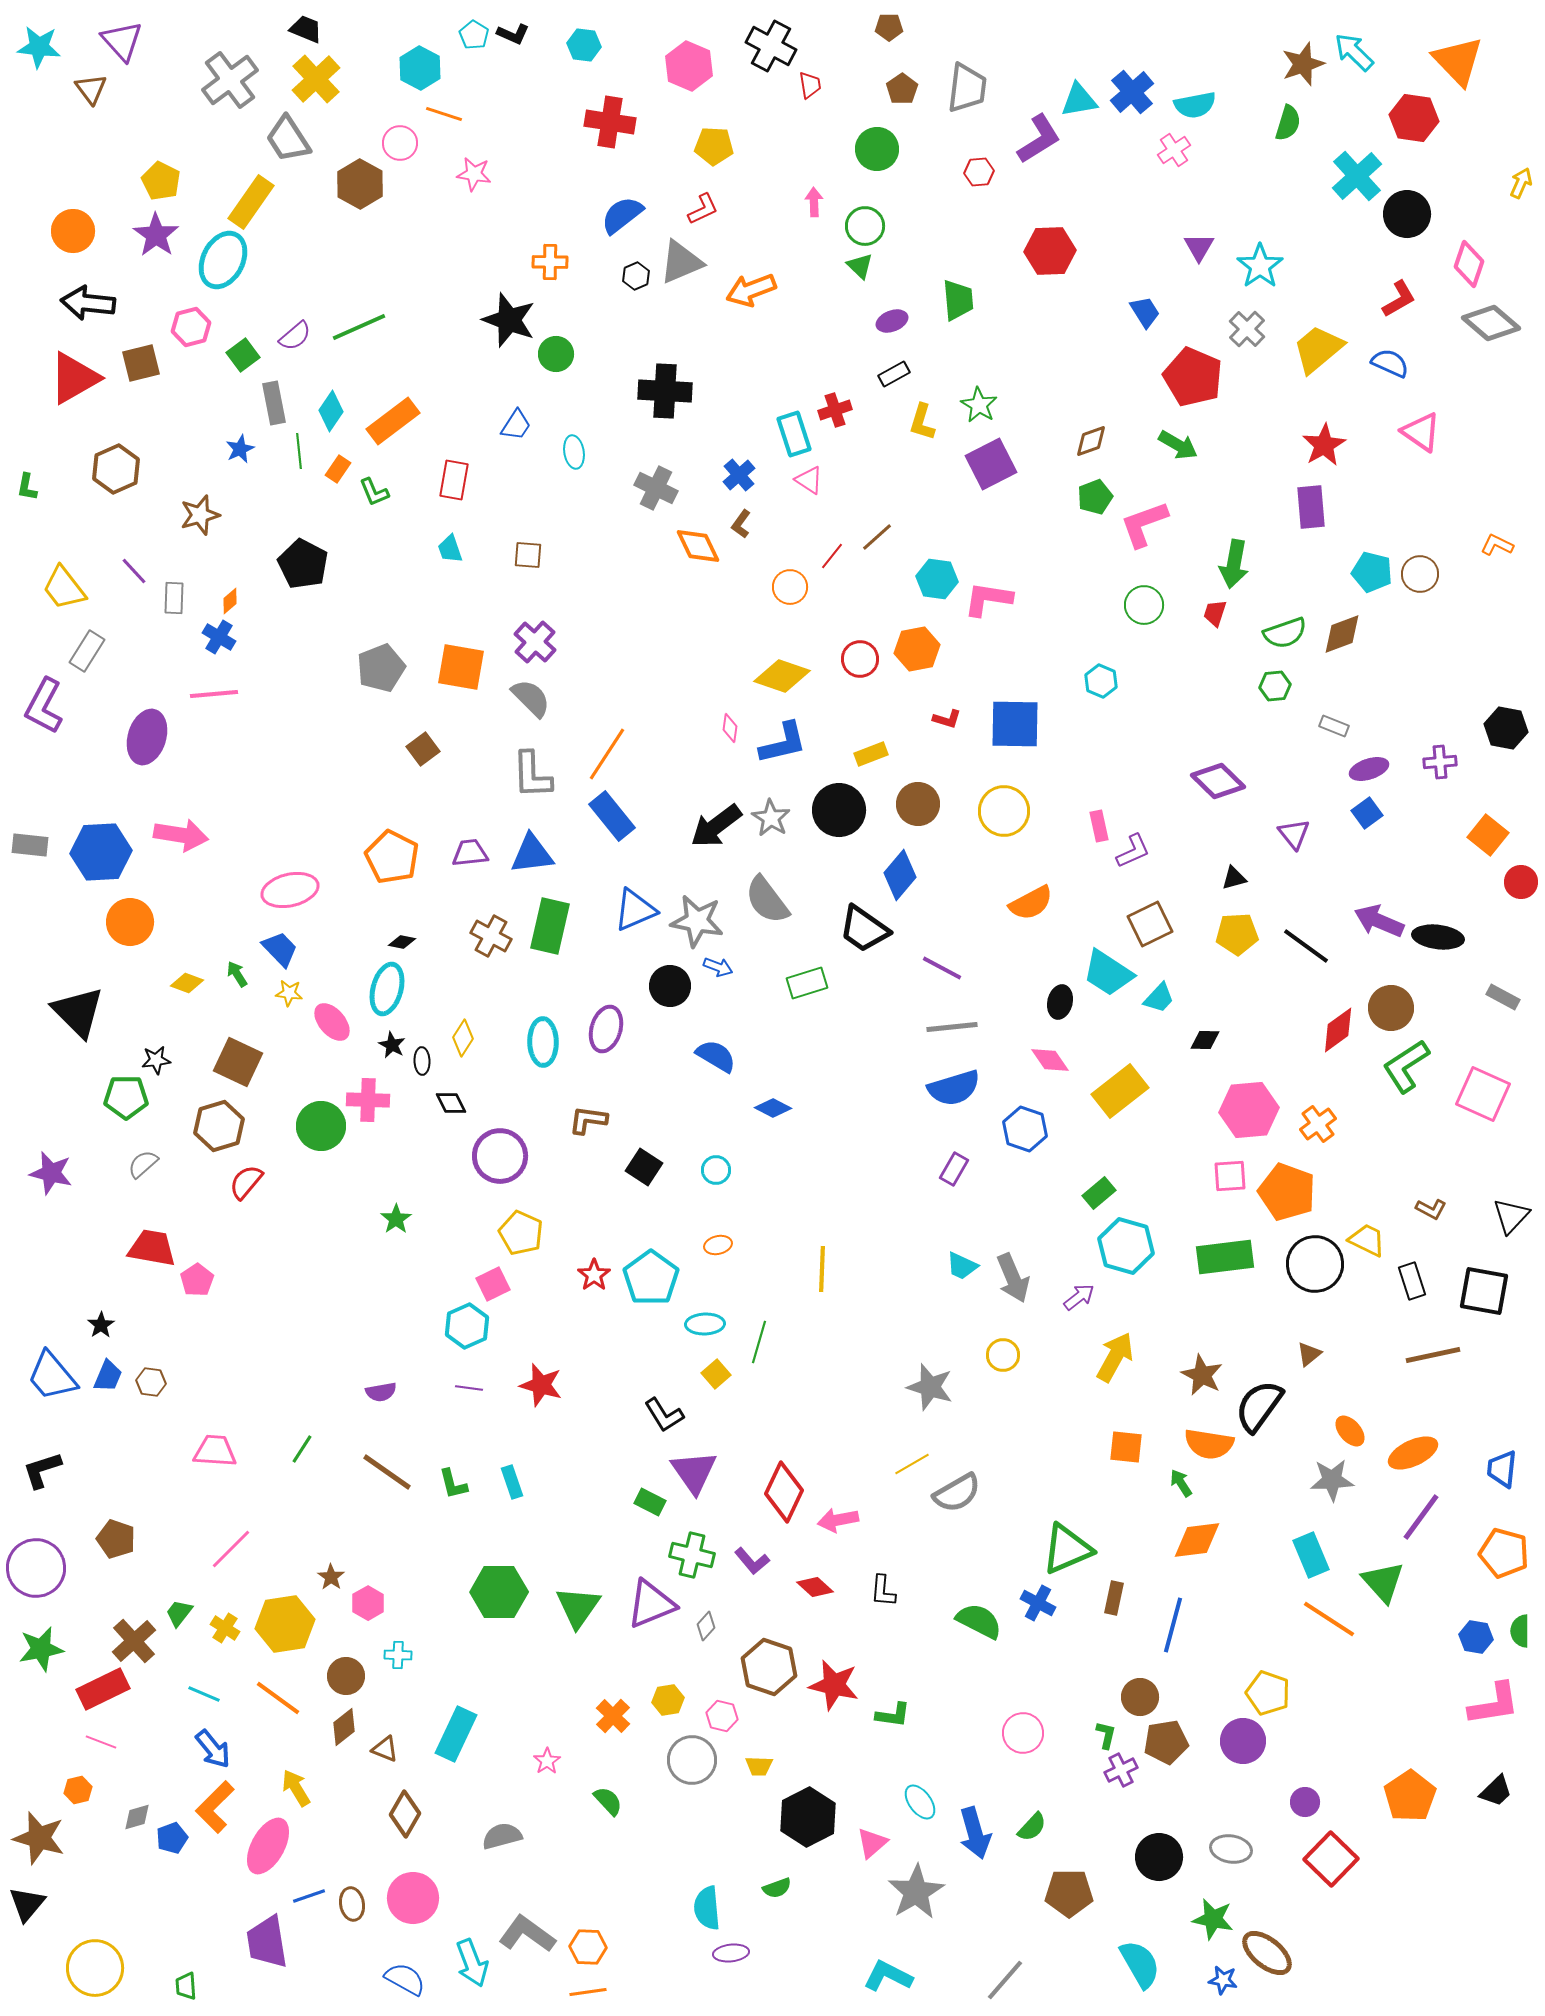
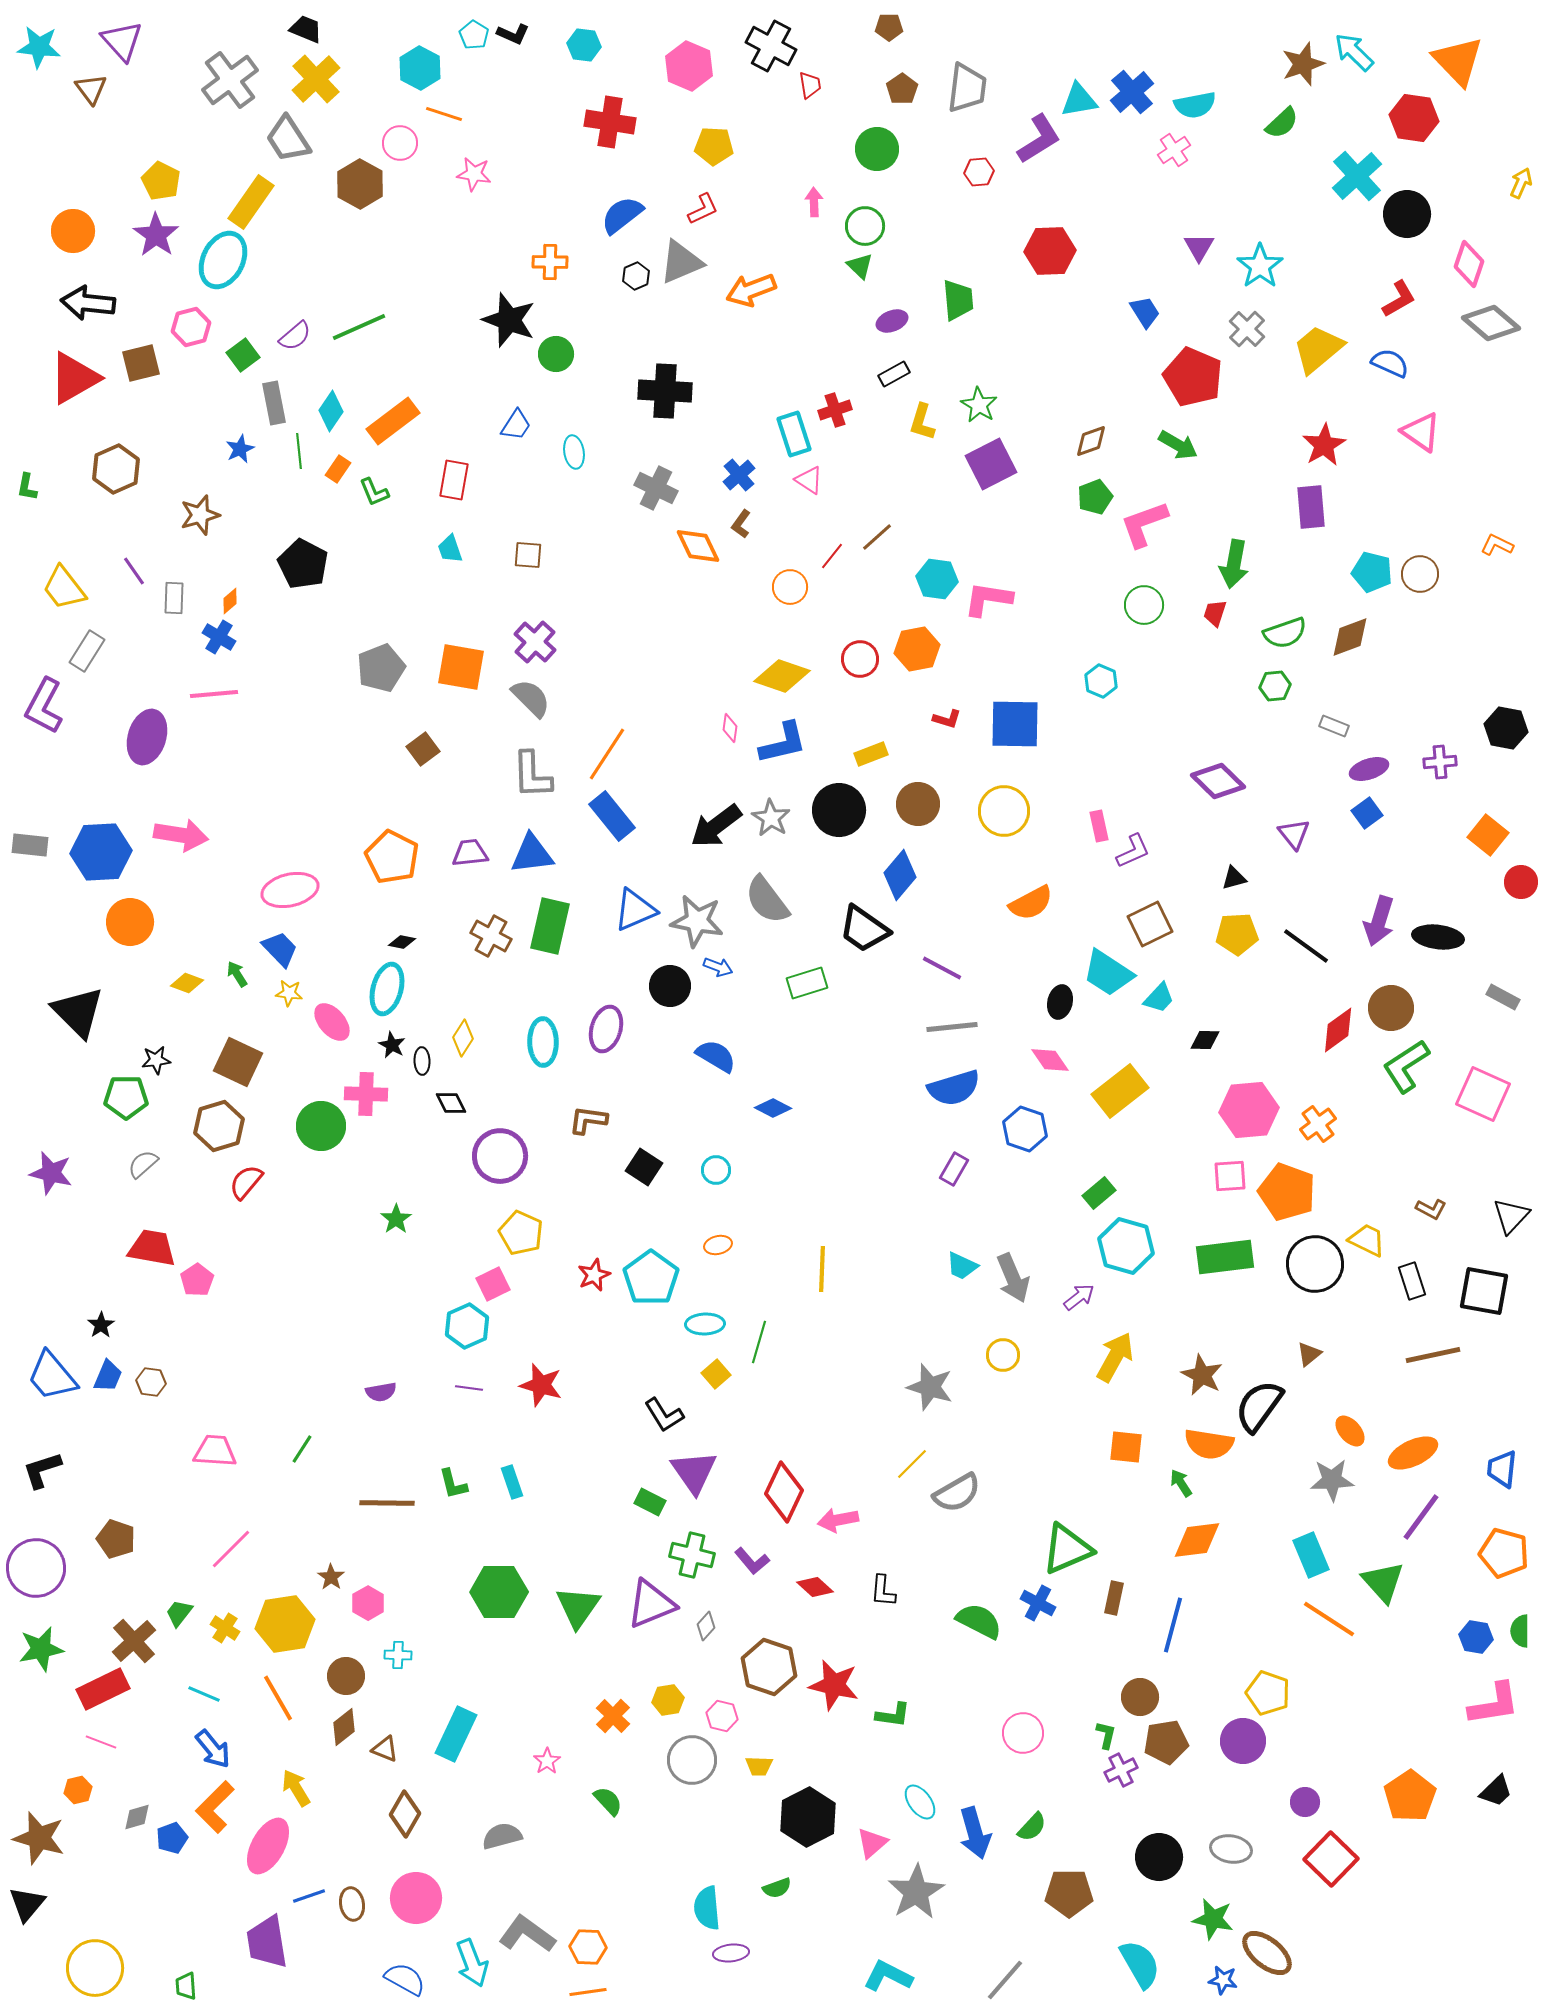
green semicircle at (1288, 123): moved 6 px left; rotated 30 degrees clockwise
purple line at (134, 571): rotated 8 degrees clockwise
brown diamond at (1342, 634): moved 8 px right, 3 px down
purple arrow at (1379, 921): rotated 96 degrees counterclockwise
pink cross at (368, 1100): moved 2 px left, 6 px up
red star at (594, 1275): rotated 12 degrees clockwise
yellow line at (912, 1464): rotated 15 degrees counterclockwise
brown line at (387, 1472): moved 31 px down; rotated 34 degrees counterclockwise
orange line at (278, 1698): rotated 24 degrees clockwise
pink circle at (413, 1898): moved 3 px right
